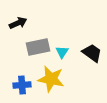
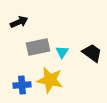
black arrow: moved 1 px right, 1 px up
yellow star: moved 1 px left, 1 px down
